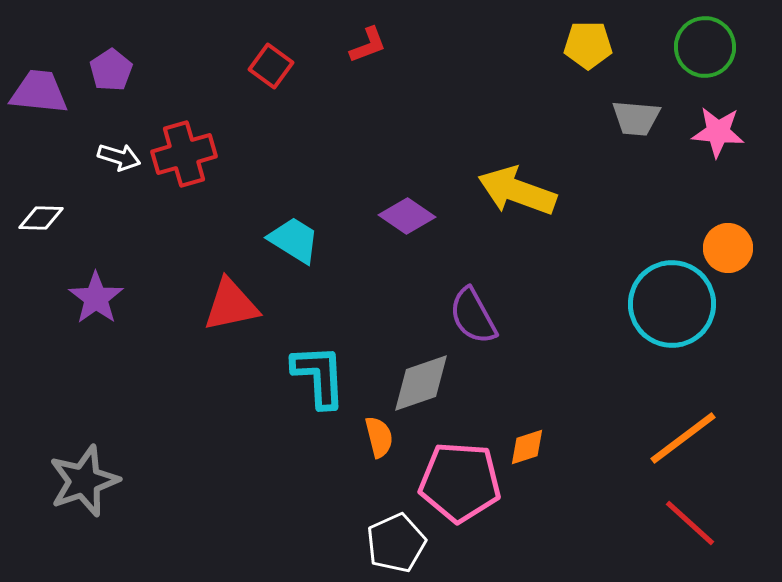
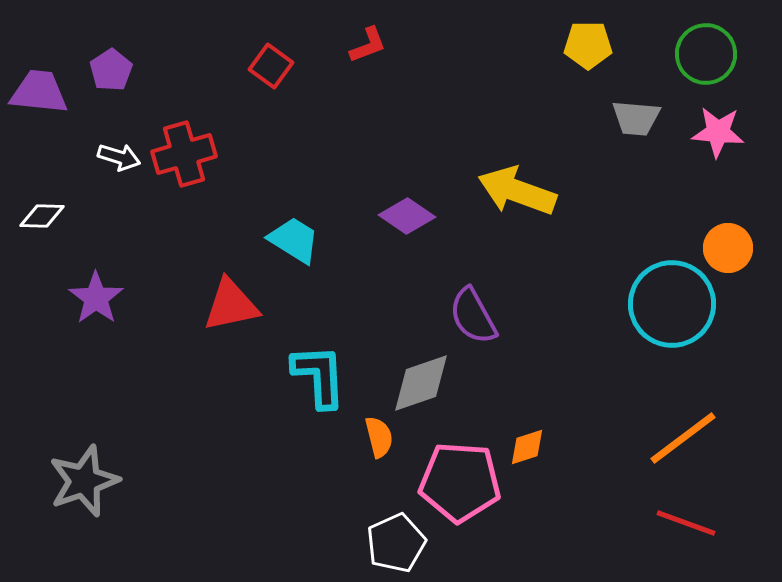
green circle: moved 1 px right, 7 px down
white diamond: moved 1 px right, 2 px up
red line: moved 4 px left; rotated 22 degrees counterclockwise
